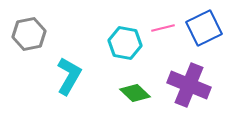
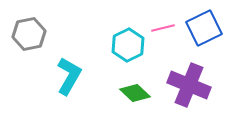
cyan hexagon: moved 3 px right, 2 px down; rotated 24 degrees clockwise
